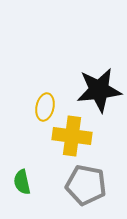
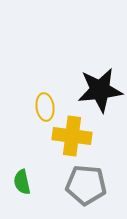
black star: moved 1 px right
yellow ellipse: rotated 20 degrees counterclockwise
gray pentagon: rotated 6 degrees counterclockwise
